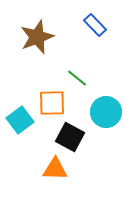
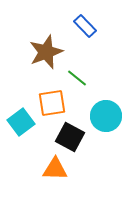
blue rectangle: moved 10 px left, 1 px down
brown star: moved 9 px right, 15 px down
orange square: rotated 8 degrees counterclockwise
cyan circle: moved 4 px down
cyan square: moved 1 px right, 2 px down
